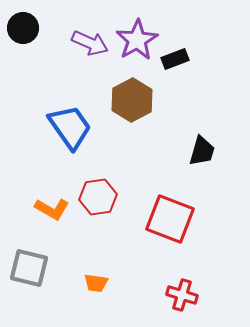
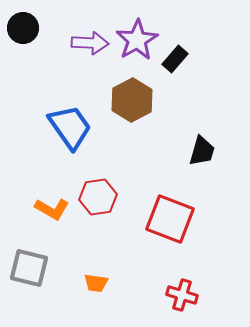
purple arrow: rotated 21 degrees counterclockwise
black rectangle: rotated 28 degrees counterclockwise
